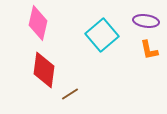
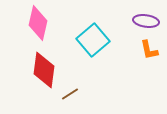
cyan square: moved 9 px left, 5 px down
